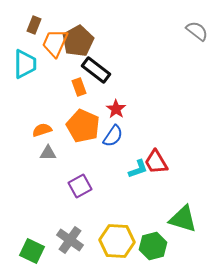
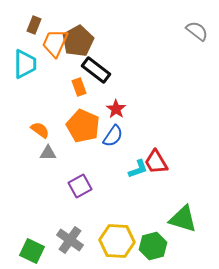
orange semicircle: moved 2 px left; rotated 54 degrees clockwise
